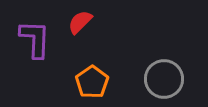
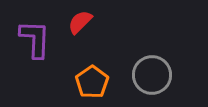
gray circle: moved 12 px left, 4 px up
